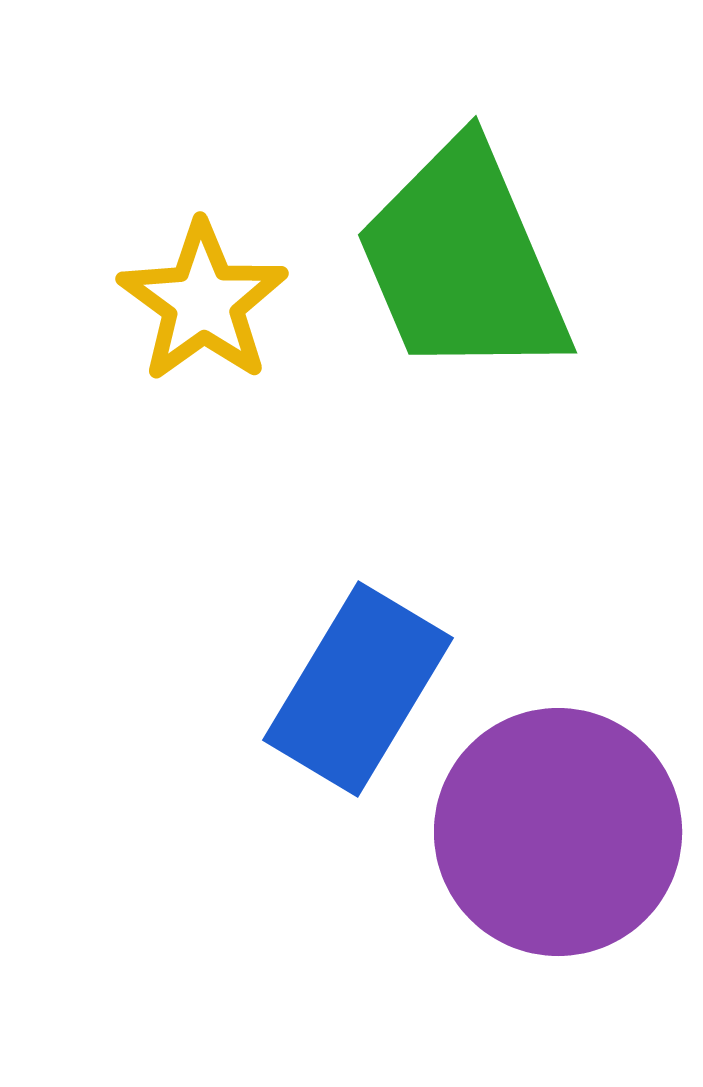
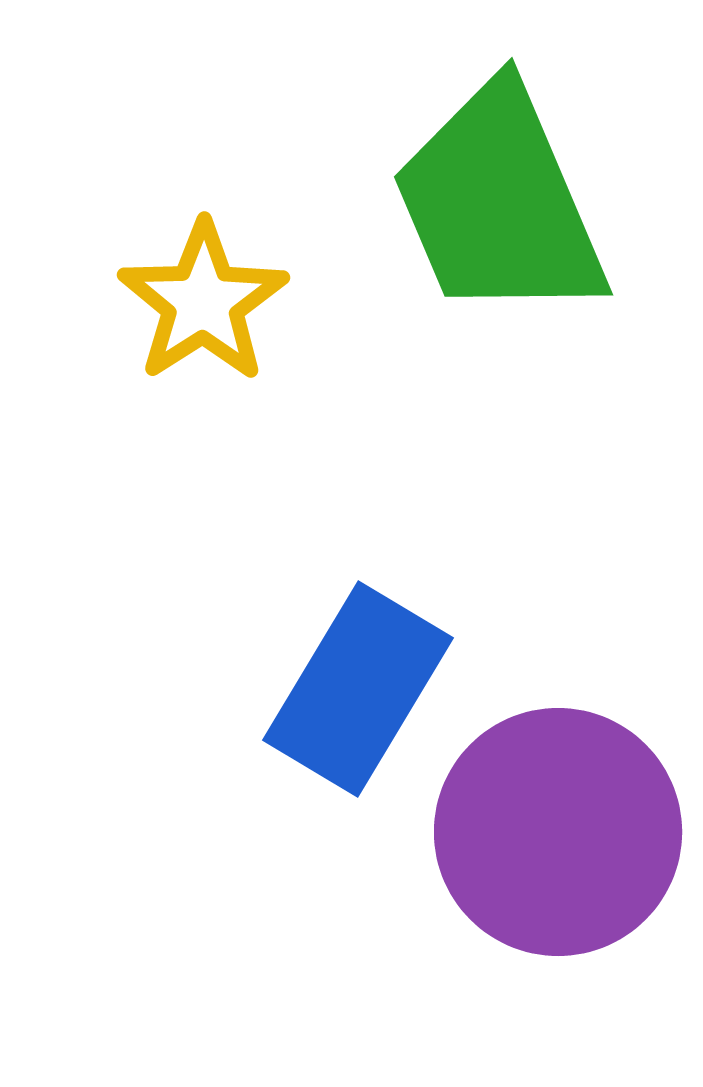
green trapezoid: moved 36 px right, 58 px up
yellow star: rotated 3 degrees clockwise
